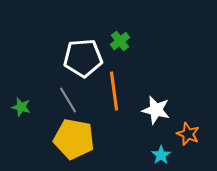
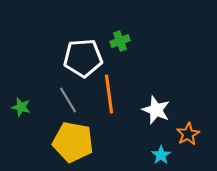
green cross: rotated 18 degrees clockwise
orange line: moved 5 px left, 3 px down
white star: rotated 8 degrees clockwise
orange star: rotated 20 degrees clockwise
yellow pentagon: moved 1 px left, 3 px down
